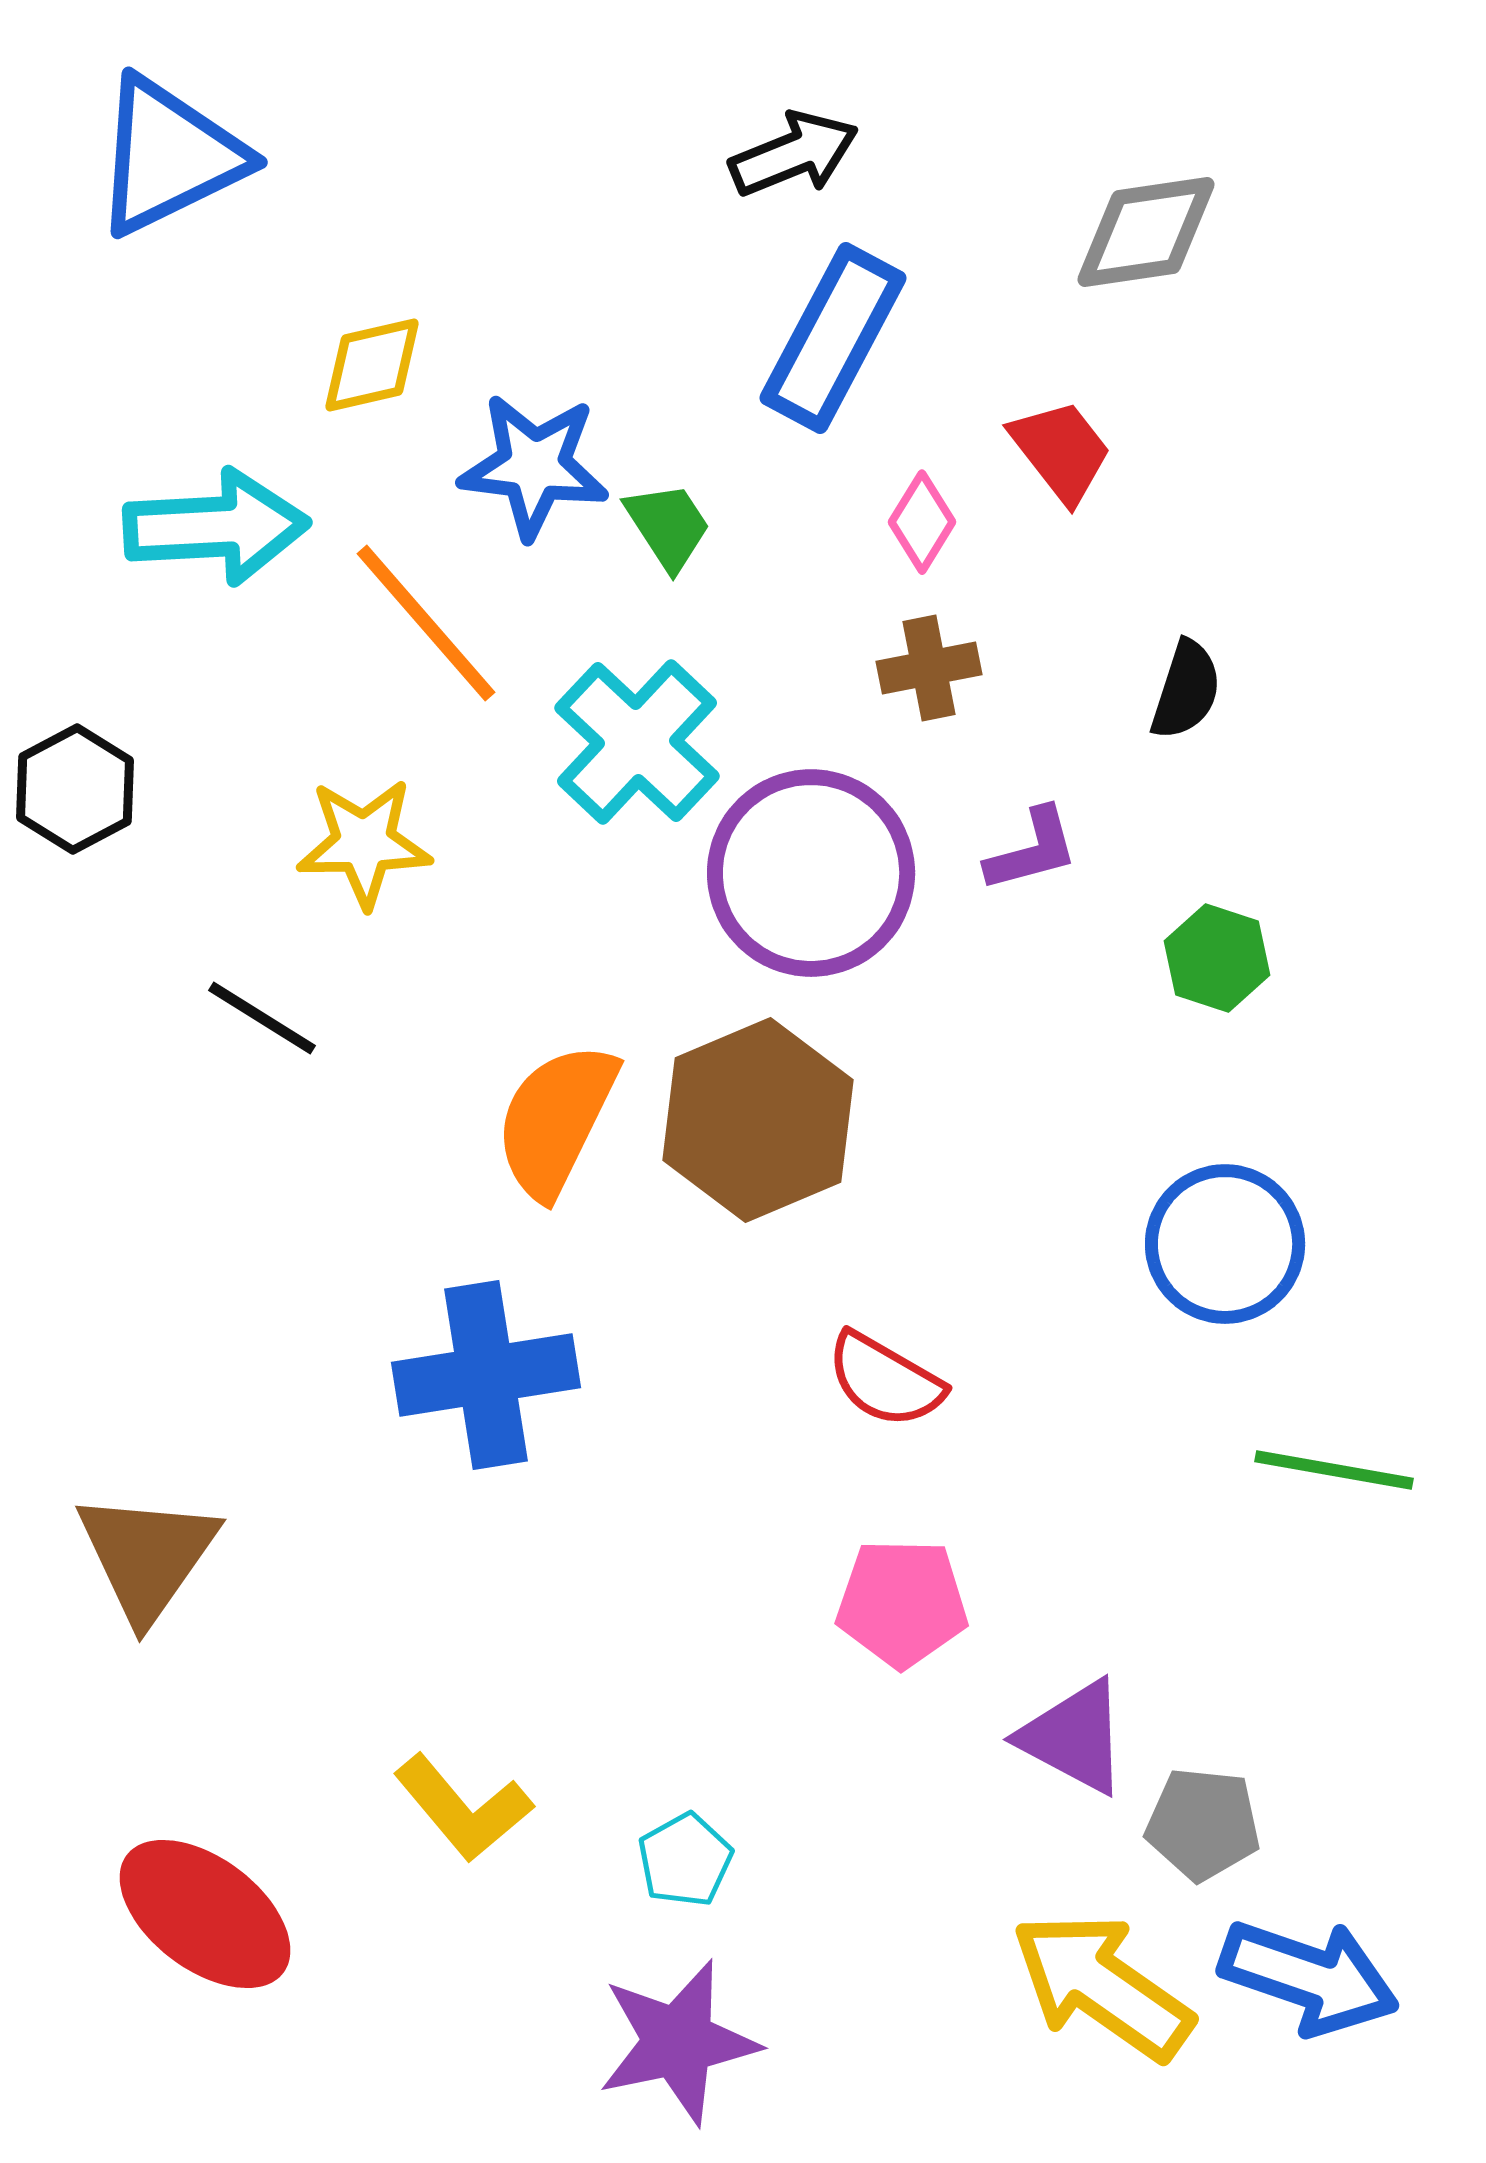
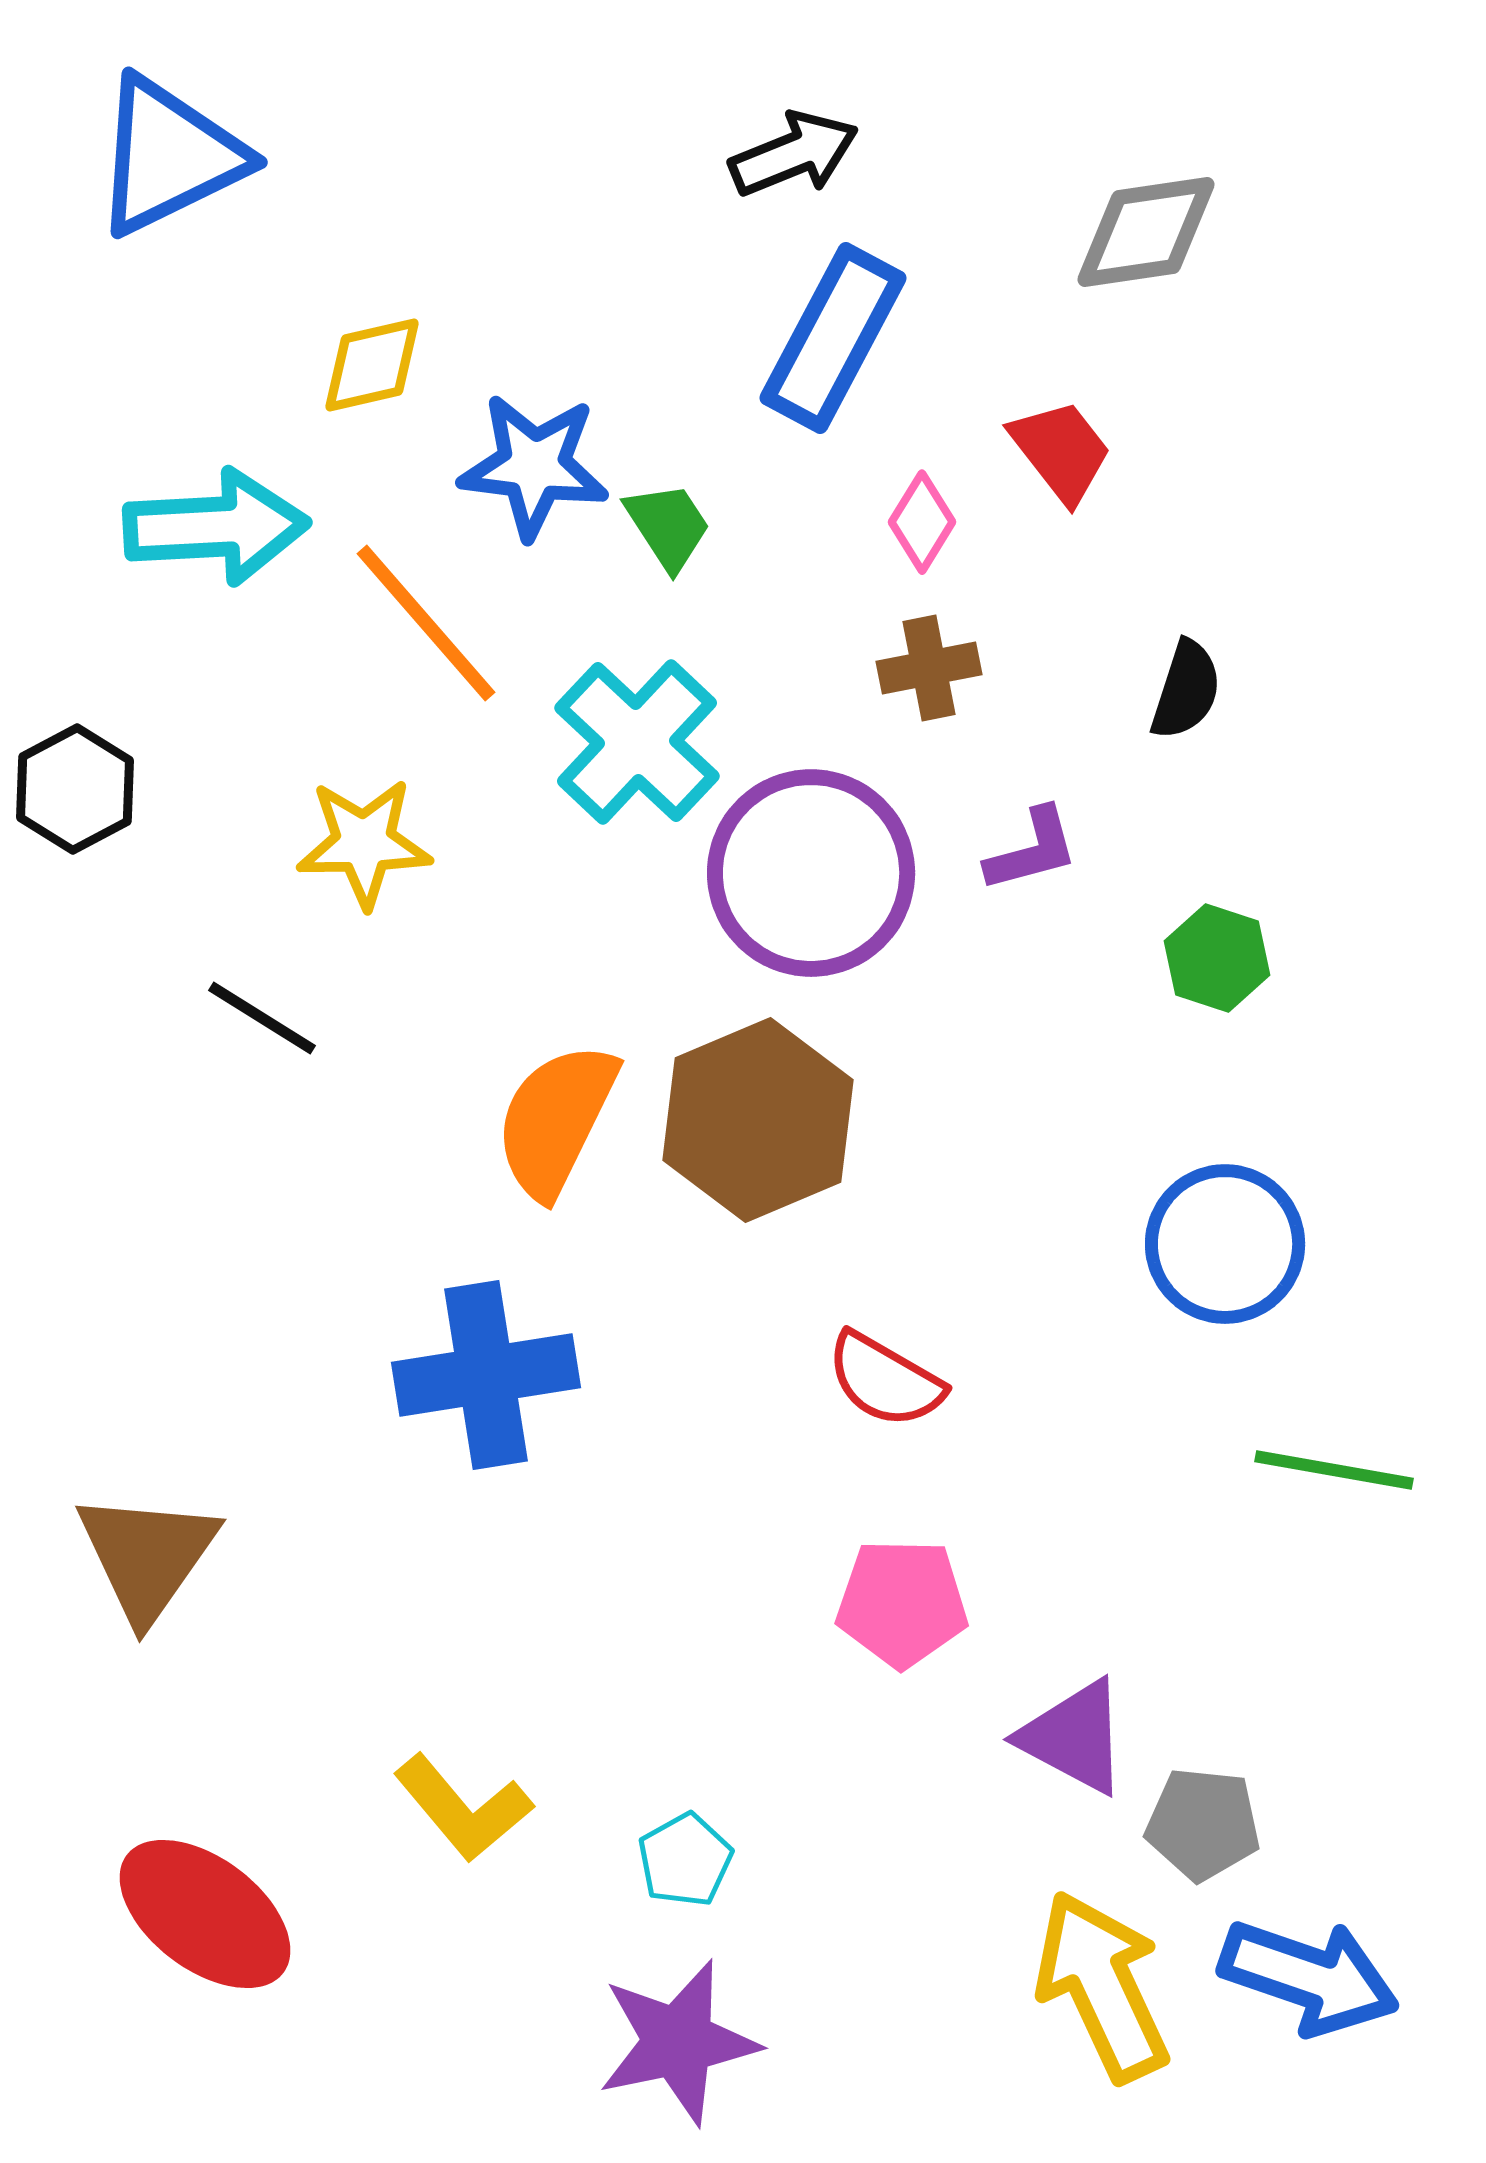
yellow arrow: rotated 30 degrees clockwise
